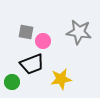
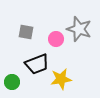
gray star: moved 3 px up; rotated 10 degrees clockwise
pink circle: moved 13 px right, 2 px up
black trapezoid: moved 5 px right
